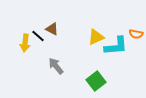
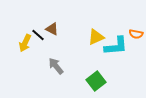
black line: moved 1 px up
yellow arrow: rotated 18 degrees clockwise
